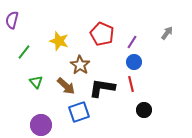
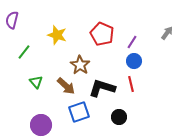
yellow star: moved 2 px left, 6 px up
blue circle: moved 1 px up
black L-shape: rotated 8 degrees clockwise
black circle: moved 25 px left, 7 px down
